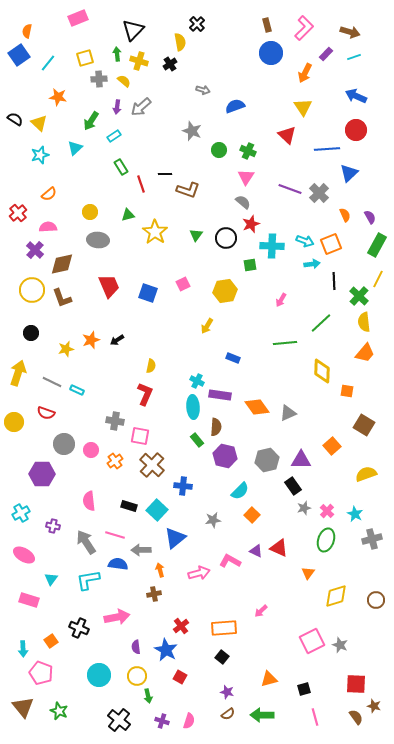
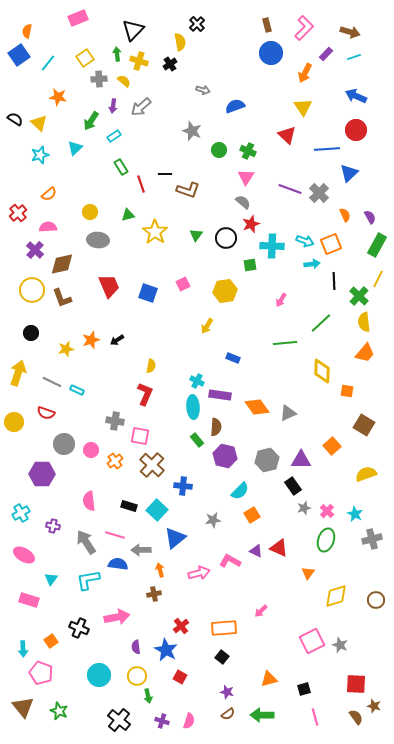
yellow square at (85, 58): rotated 18 degrees counterclockwise
purple arrow at (117, 107): moved 4 px left, 1 px up
orange square at (252, 515): rotated 14 degrees clockwise
